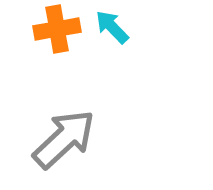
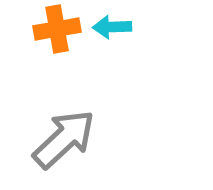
cyan arrow: rotated 48 degrees counterclockwise
